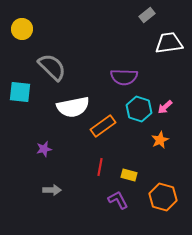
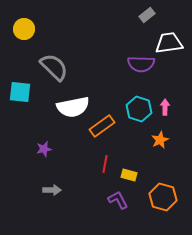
yellow circle: moved 2 px right
gray semicircle: moved 2 px right
purple semicircle: moved 17 px right, 13 px up
pink arrow: rotated 133 degrees clockwise
orange rectangle: moved 1 px left
red line: moved 5 px right, 3 px up
